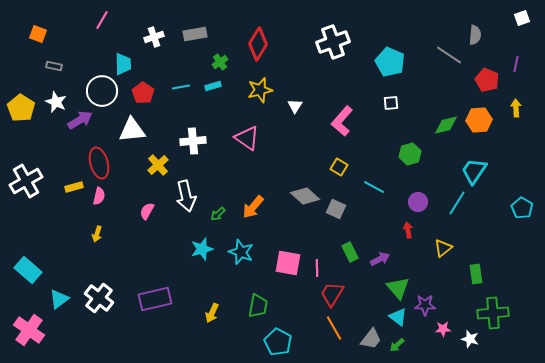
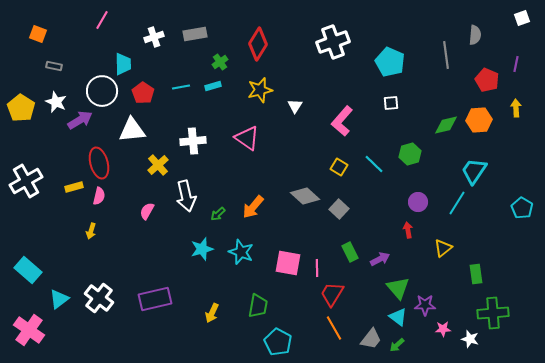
gray line at (449, 55): moved 3 px left; rotated 48 degrees clockwise
cyan line at (374, 187): moved 23 px up; rotated 15 degrees clockwise
gray square at (336, 209): moved 3 px right; rotated 18 degrees clockwise
yellow arrow at (97, 234): moved 6 px left, 3 px up
